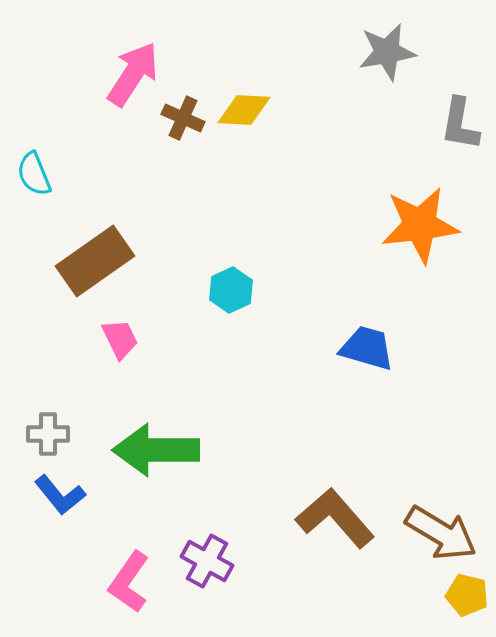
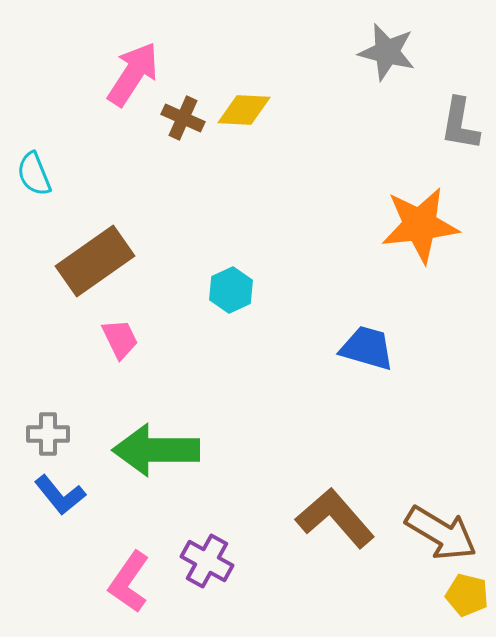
gray star: rotated 24 degrees clockwise
